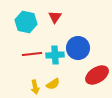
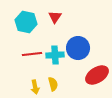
yellow semicircle: rotated 72 degrees counterclockwise
